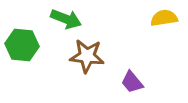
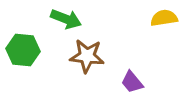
green hexagon: moved 1 px right, 5 px down
